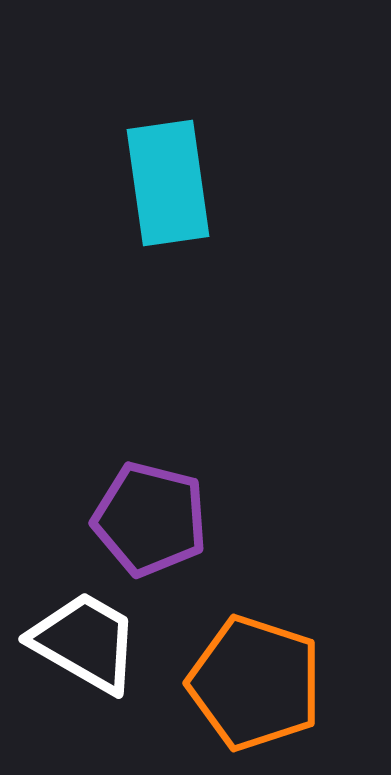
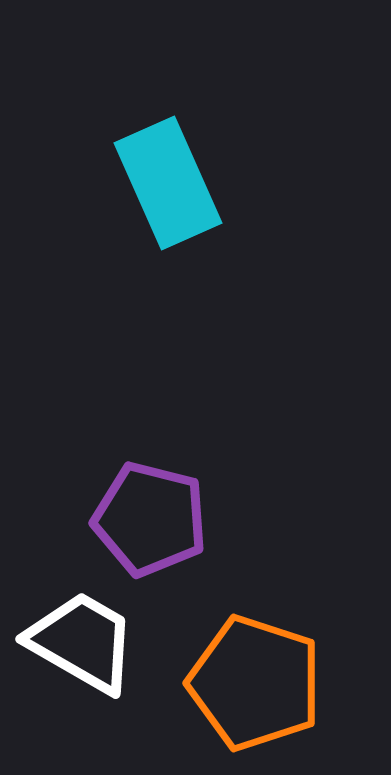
cyan rectangle: rotated 16 degrees counterclockwise
white trapezoid: moved 3 px left
